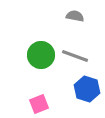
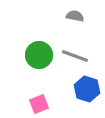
green circle: moved 2 px left
